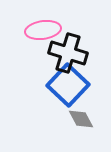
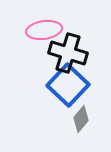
pink ellipse: moved 1 px right
gray diamond: rotated 68 degrees clockwise
